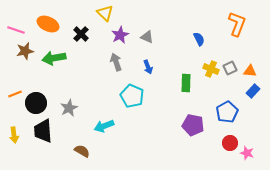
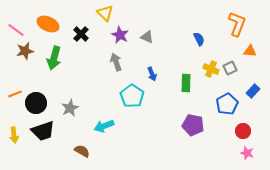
pink line: rotated 18 degrees clockwise
purple star: rotated 18 degrees counterclockwise
green arrow: rotated 65 degrees counterclockwise
blue arrow: moved 4 px right, 7 px down
orange triangle: moved 20 px up
cyan pentagon: rotated 10 degrees clockwise
gray star: moved 1 px right
blue pentagon: moved 8 px up
black trapezoid: rotated 105 degrees counterclockwise
red circle: moved 13 px right, 12 px up
